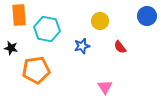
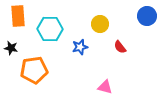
orange rectangle: moved 1 px left, 1 px down
yellow circle: moved 3 px down
cyan hexagon: moved 3 px right; rotated 10 degrees counterclockwise
blue star: moved 2 px left, 1 px down
orange pentagon: moved 2 px left
pink triangle: rotated 42 degrees counterclockwise
